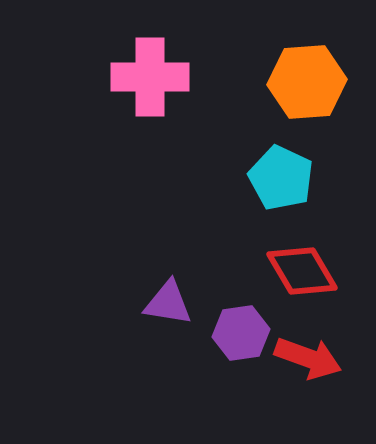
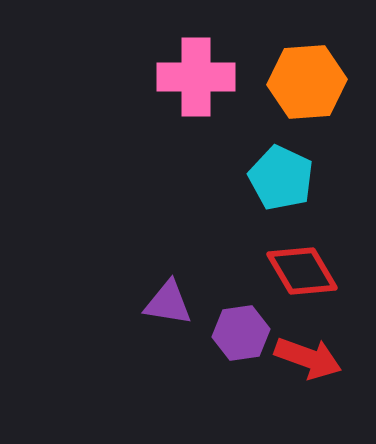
pink cross: moved 46 px right
